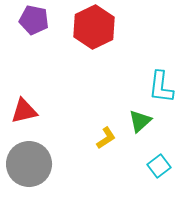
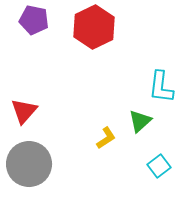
red triangle: rotated 36 degrees counterclockwise
